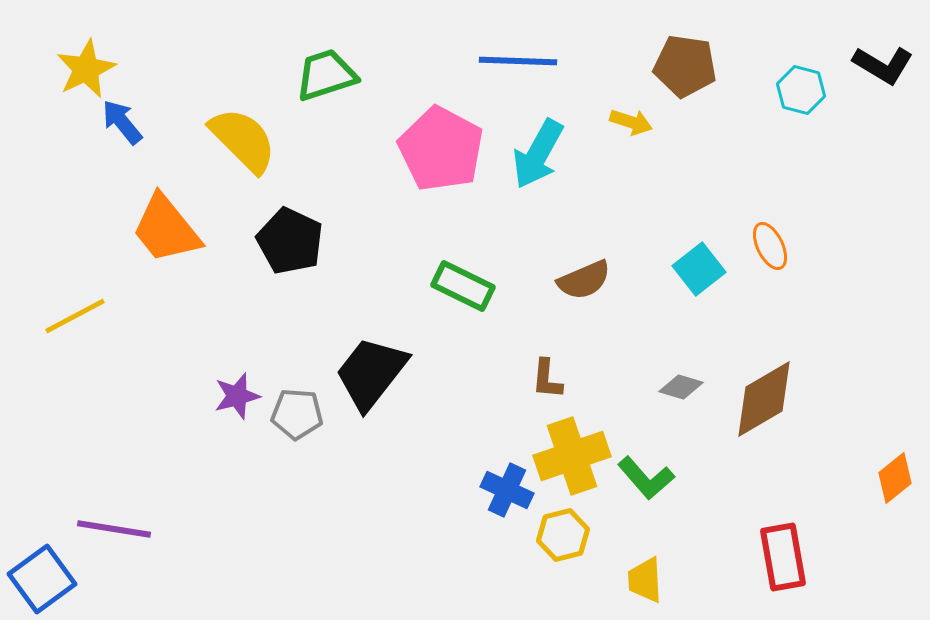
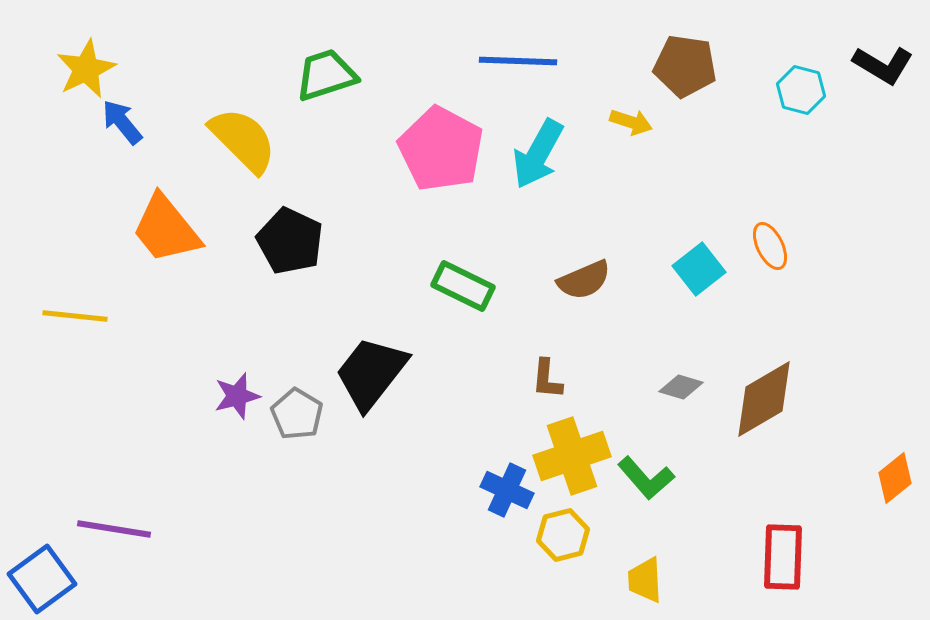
yellow line: rotated 34 degrees clockwise
gray pentagon: rotated 27 degrees clockwise
red rectangle: rotated 12 degrees clockwise
